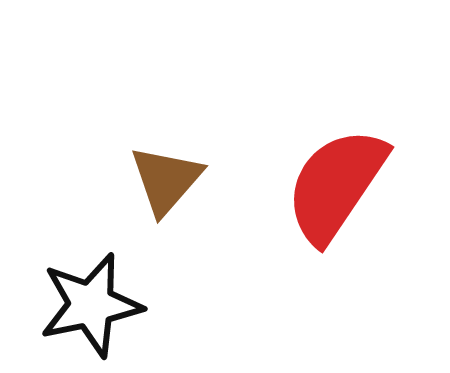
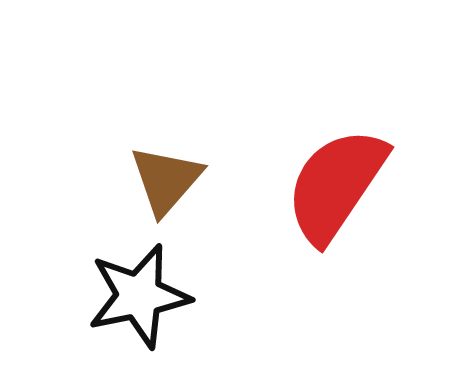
black star: moved 48 px right, 9 px up
